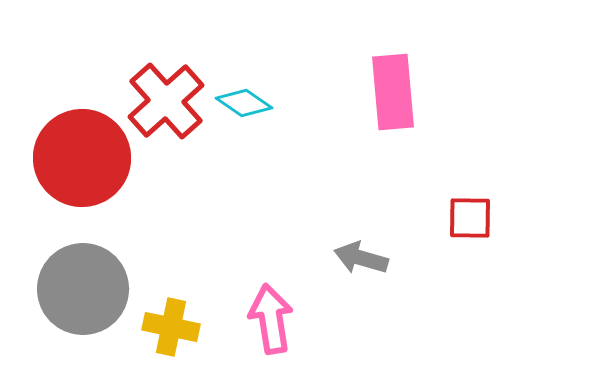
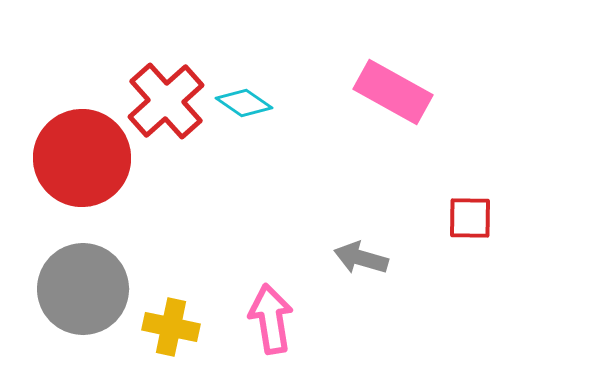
pink rectangle: rotated 56 degrees counterclockwise
